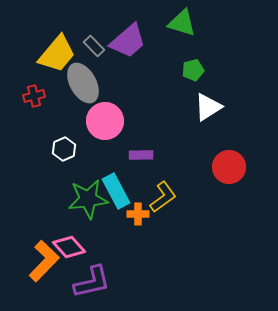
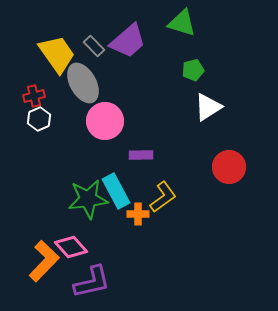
yellow trapezoid: rotated 75 degrees counterclockwise
white hexagon: moved 25 px left, 30 px up
pink diamond: moved 2 px right
